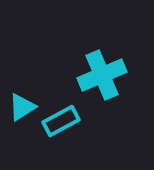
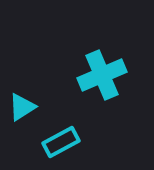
cyan rectangle: moved 21 px down
